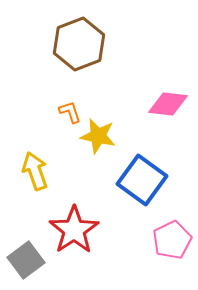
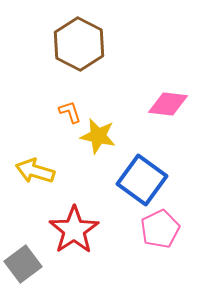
brown hexagon: rotated 12 degrees counterclockwise
yellow arrow: rotated 54 degrees counterclockwise
pink pentagon: moved 12 px left, 11 px up
gray square: moved 3 px left, 4 px down
